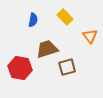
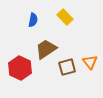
orange triangle: moved 26 px down
brown trapezoid: moved 1 px left; rotated 15 degrees counterclockwise
red hexagon: rotated 15 degrees clockwise
